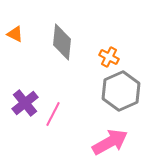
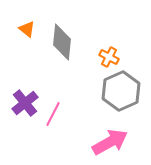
orange triangle: moved 12 px right, 5 px up; rotated 12 degrees clockwise
